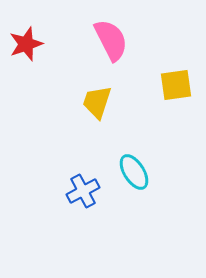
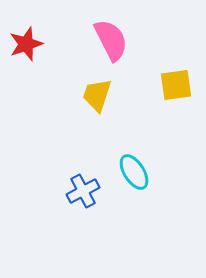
yellow trapezoid: moved 7 px up
